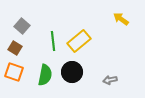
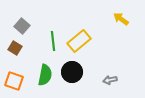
orange square: moved 9 px down
